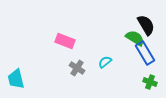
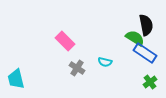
black semicircle: rotated 20 degrees clockwise
pink rectangle: rotated 24 degrees clockwise
blue rectangle: rotated 25 degrees counterclockwise
cyan semicircle: rotated 128 degrees counterclockwise
green cross: rotated 32 degrees clockwise
